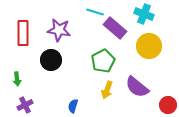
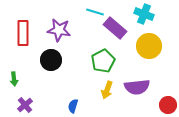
green arrow: moved 3 px left
purple semicircle: rotated 45 degrees counterclockwise
purple cross: rotated 14 degrees counterclockwise
